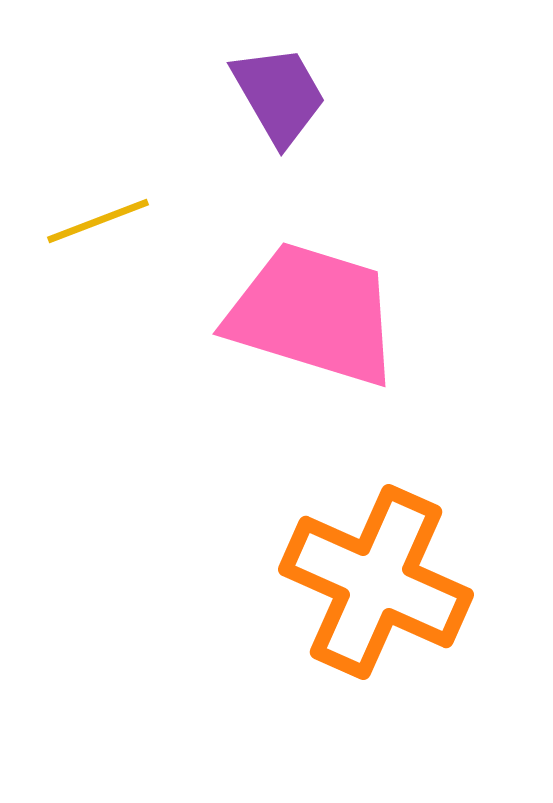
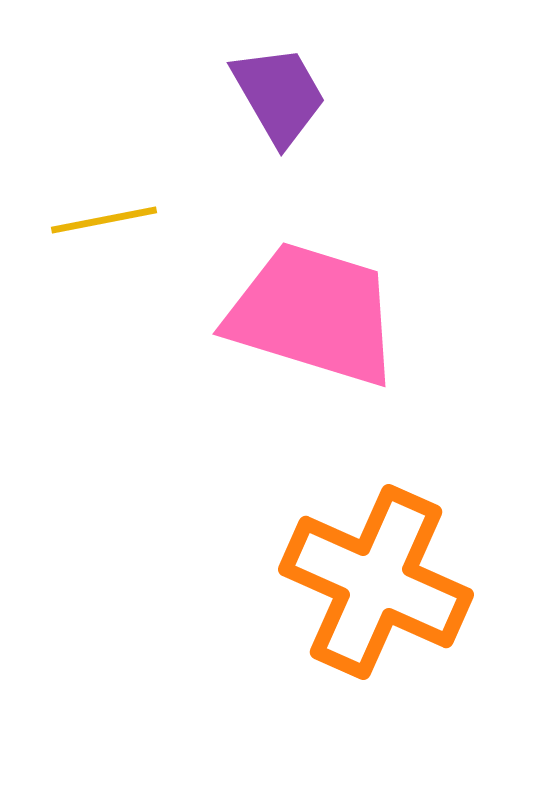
yellow line: moved 6 px right, 1 px up; rotated 10 degrees clockwise
